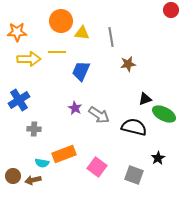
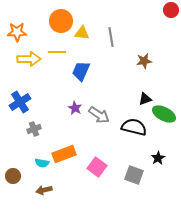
brown star: moved 16 px right, 3 px up
blue cross: moved 1 px right, 2 px down
gray cross: rotated 24 degrees counterclockwise
brown arrow: moved 11 px right, 10 px down
